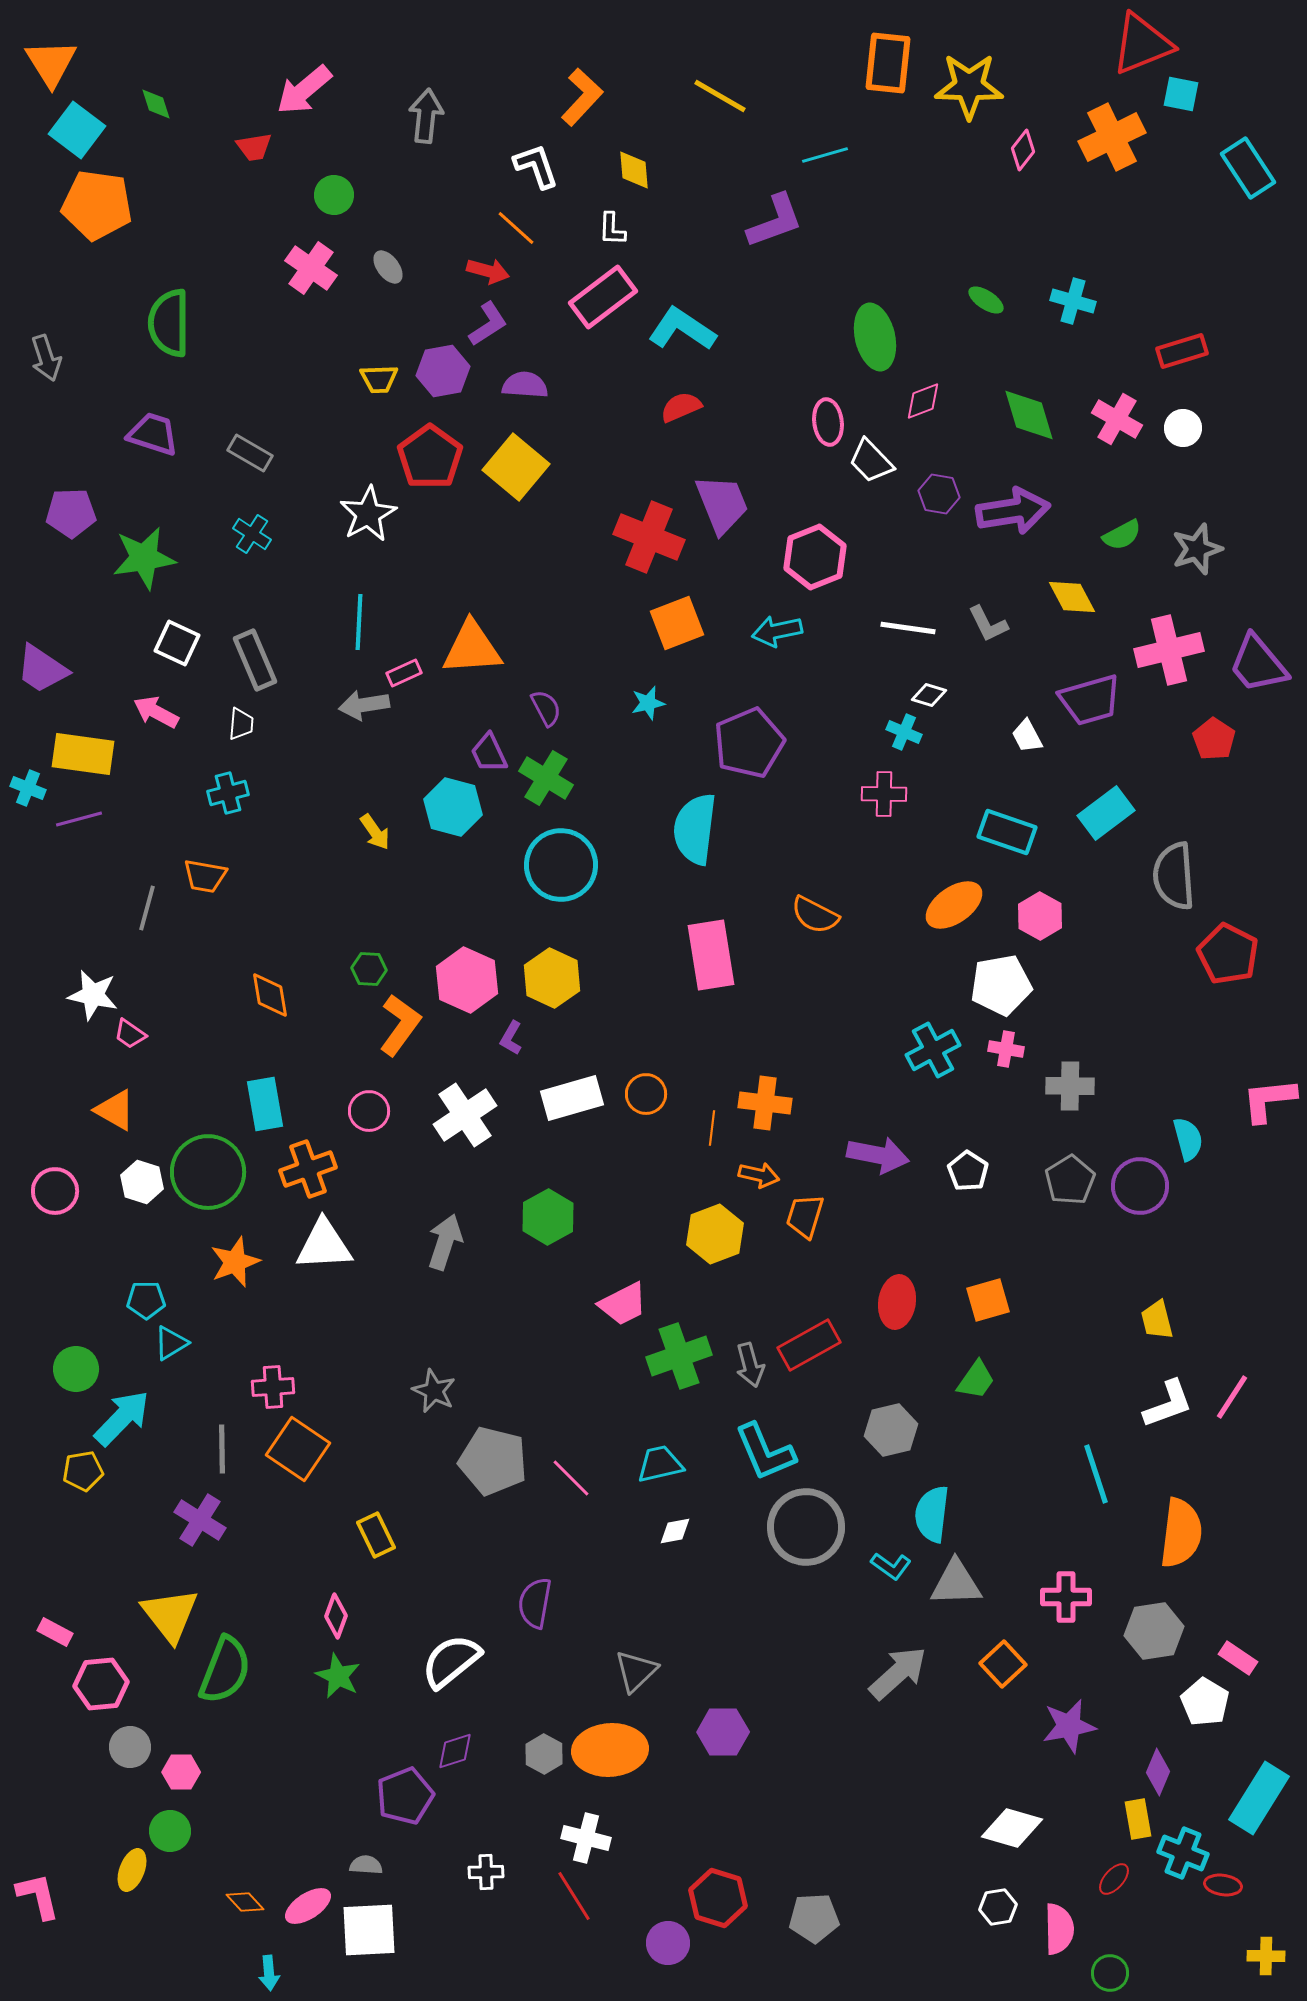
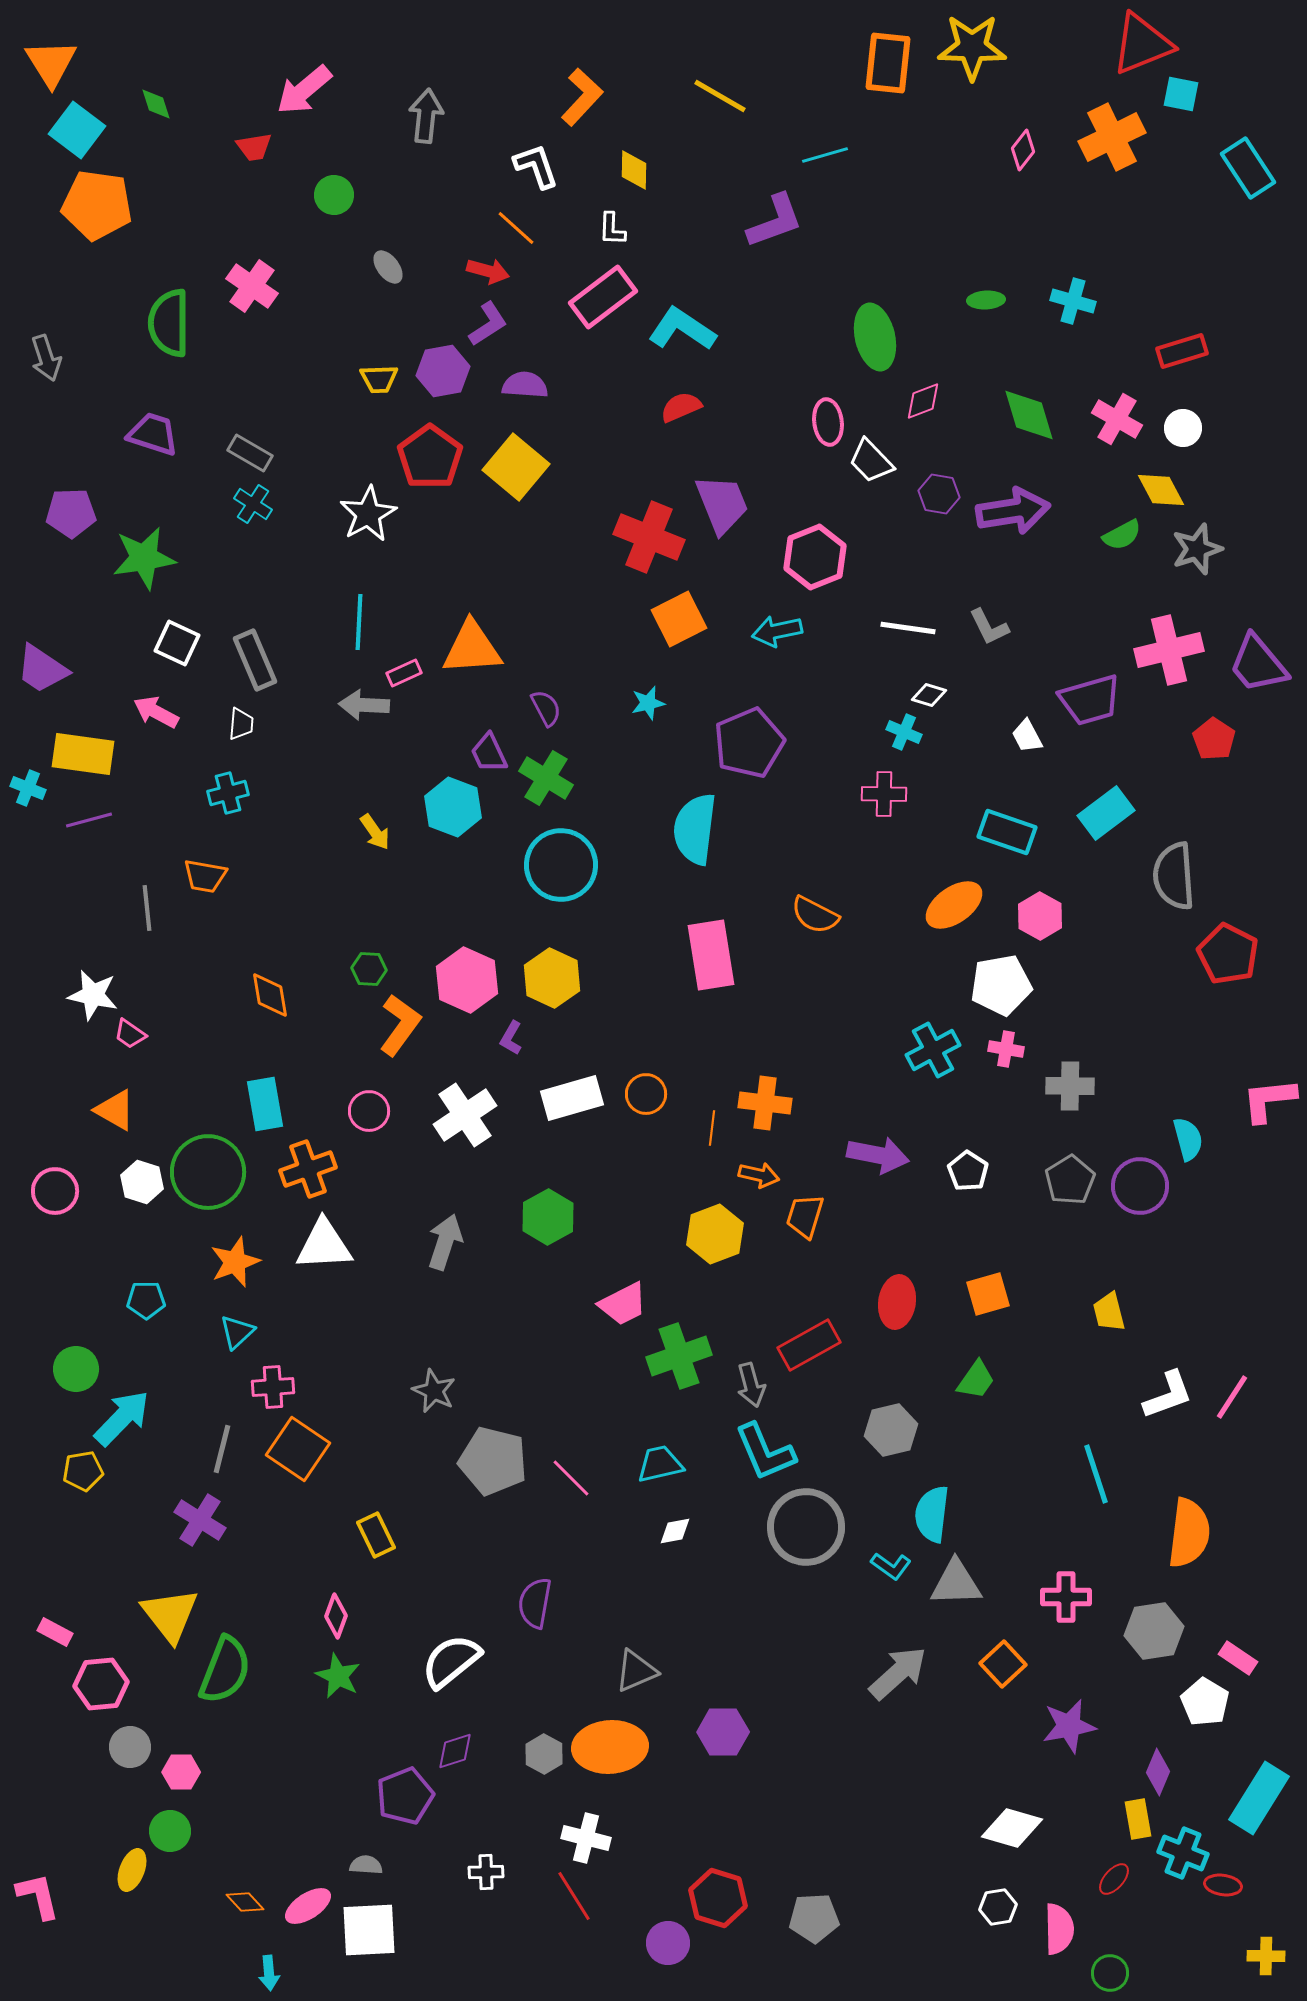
yellow star at (969, 86): moved 3 px right, 39 px up
yellow diamond at (634, 170): rotated 6 degrees clockwise
pink cross at (311, 268): moved 59 px left, 18 px down
green ellipse at (986, 300): rotated 36 degrees counterclockwise
cyan cross at (252, 534): moved 1 px right, 30 px up
yellow diamond at (1072, 597): moved 89 px right, 107 px up
orange square at (677, 623): moved 2 px right, 4 px up; rotated 6 degrees counterclockwise
gray L-shape at (988, 624): moved 1 px right, 3 px down
gray arrow at (364, 705): rotated 12 degrees clockwise
cyan hexagon at (453, 807): rotated 6 degrees clockwise
purple line at (79, 819): moved 10 px right, 1 px down
gray line at (147, 908): rotated 21 degrees counterclockwise
orange square at (988, 1300): moved 6 px up
yellow trapezoid at (1157, 1320): moved 48 px left, 8 px up
cyan triangle at (171, 1343): moved 66 px right, 11 px up; rotated 12 degrees counterclockwise
gray arrow at (750, 1365): moved 1 px right, 20 px down
white L-shape at (1168, 1404): moved 9 px up
gray line at (222, 1449): rotated 15 degrees clockwise
orange semicircle at (1181, 1533): moved 8 px right
gray triangle at (636, 1671): rotated 21 degrees clockwise
orange ellipse at (610, 1750): moved 3 px up
